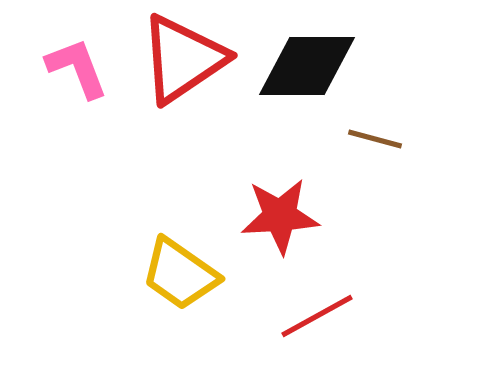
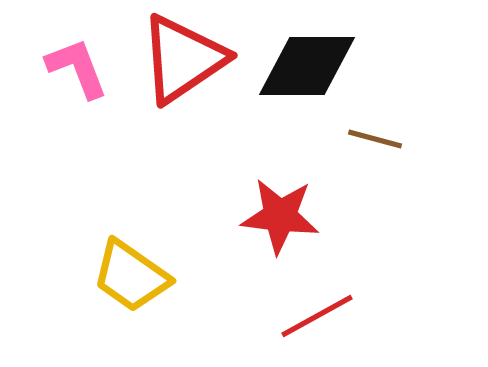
red star: rotated 10 degrees clockwise
yellow trapezoid: moved 49 px left, 2 px down
